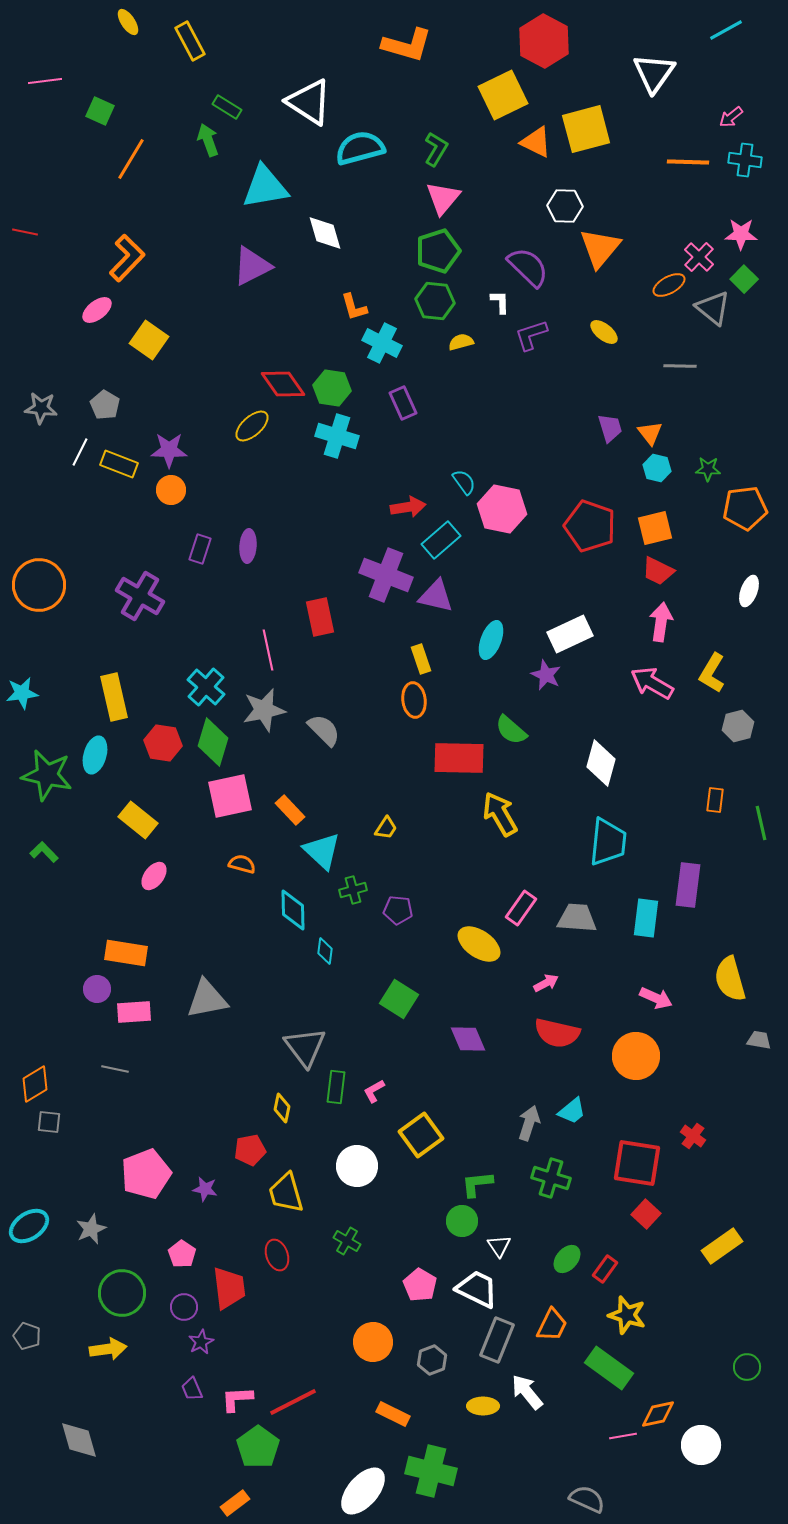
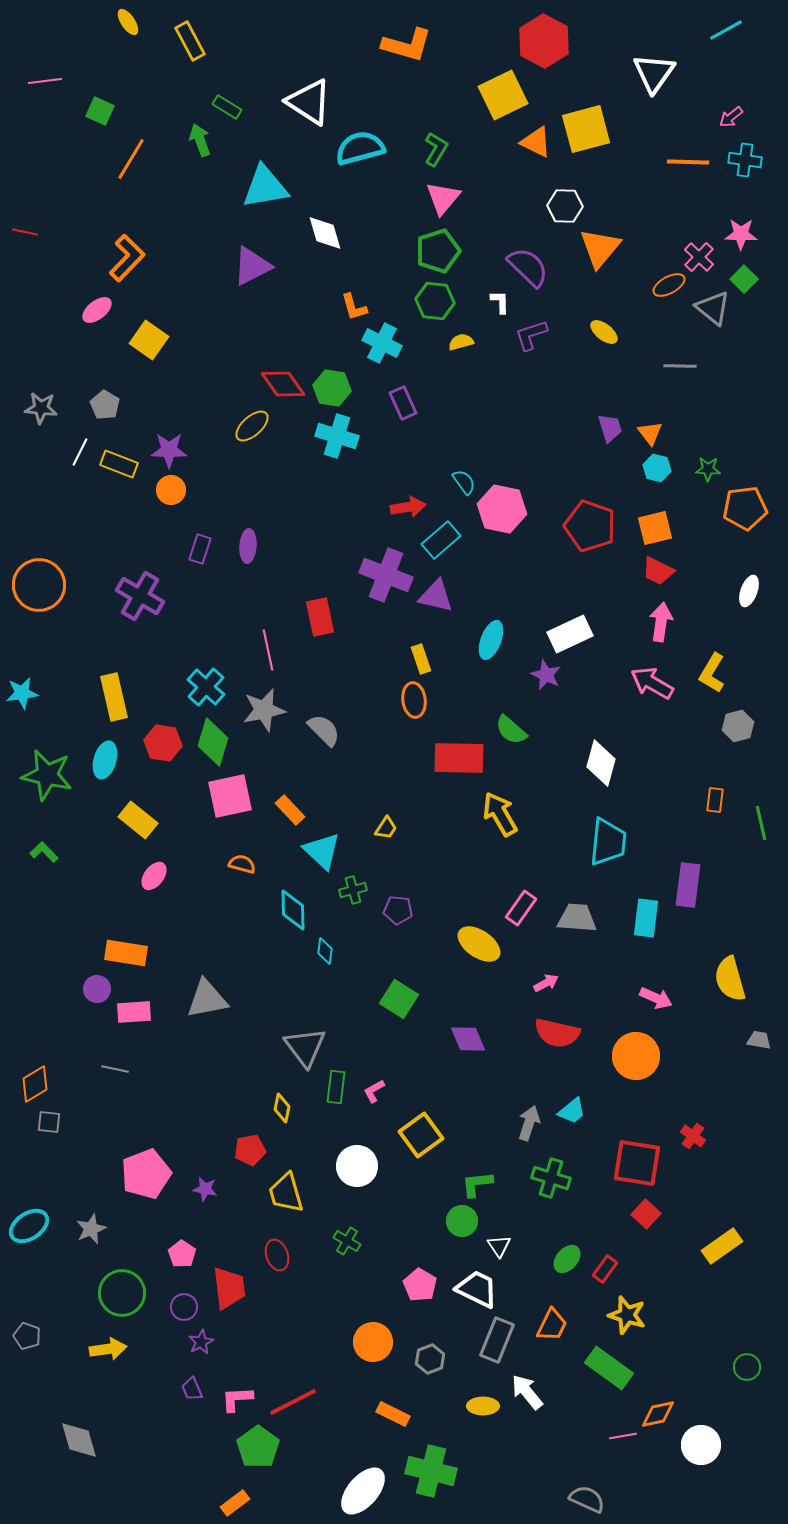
green arrow at (208, 140): moved 8 px left
cyan ellipse at (95, 755): moved 10 px right, 5 px down
gray hexagon at (432, 1360): moved 2 px left, 1 px up
